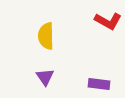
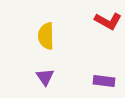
purple rectangle: moved 5 px right, 3 px up
